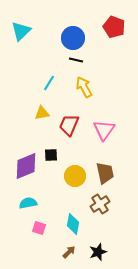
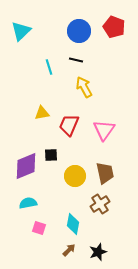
blue circle: moved 6 px right, 7 px up
cyan line: moved 16 px up; rotated 49 degrees counterclockwise
brown arrow: moved 2 px up
